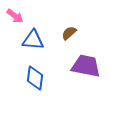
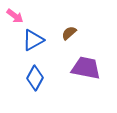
blue triangle: rotated 35 degrees counterclockwise
purple trapezoid: moved 2 px down
blue diamond: rotated 20 degrees clockwise
